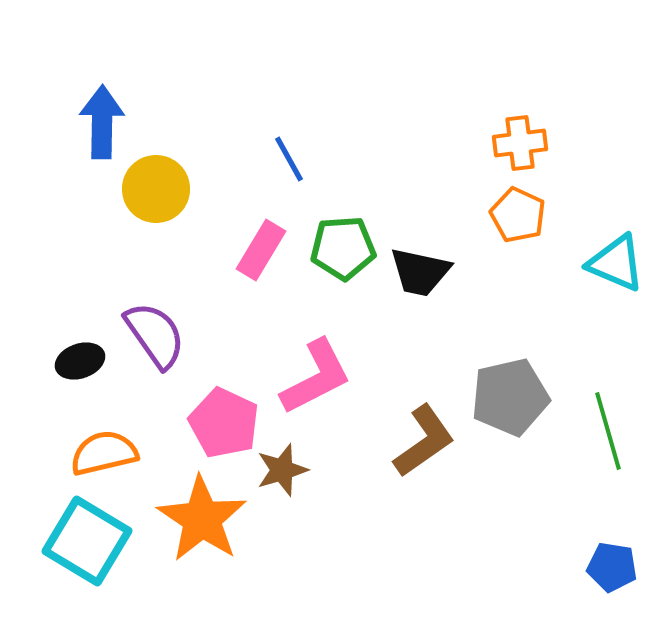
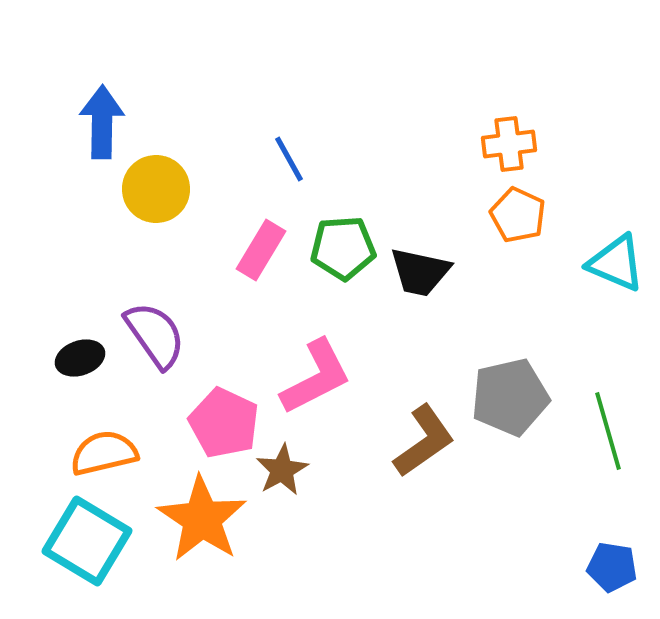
orange cross: moved 11 px left, 1 px down
black ellipse: moved 3 px up
brown star: rotated 12 degrees counterclockwise
